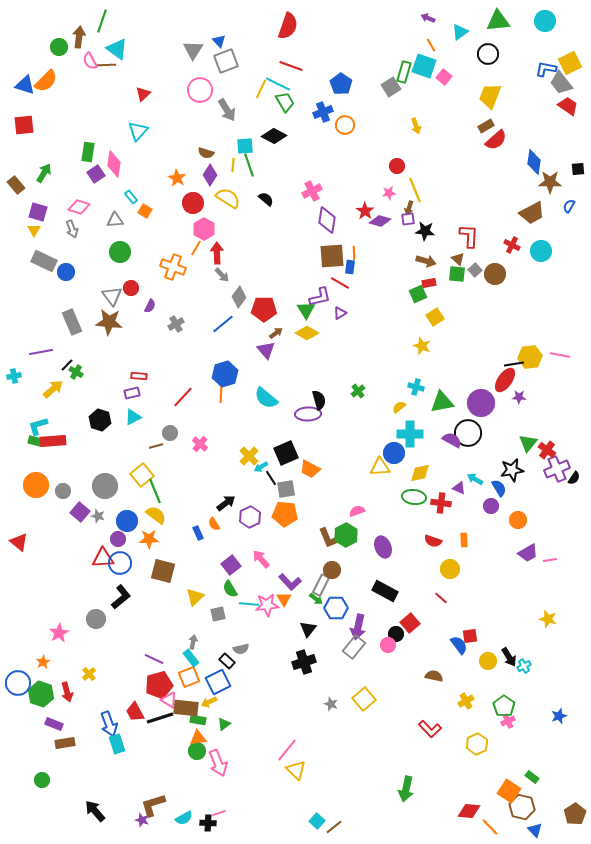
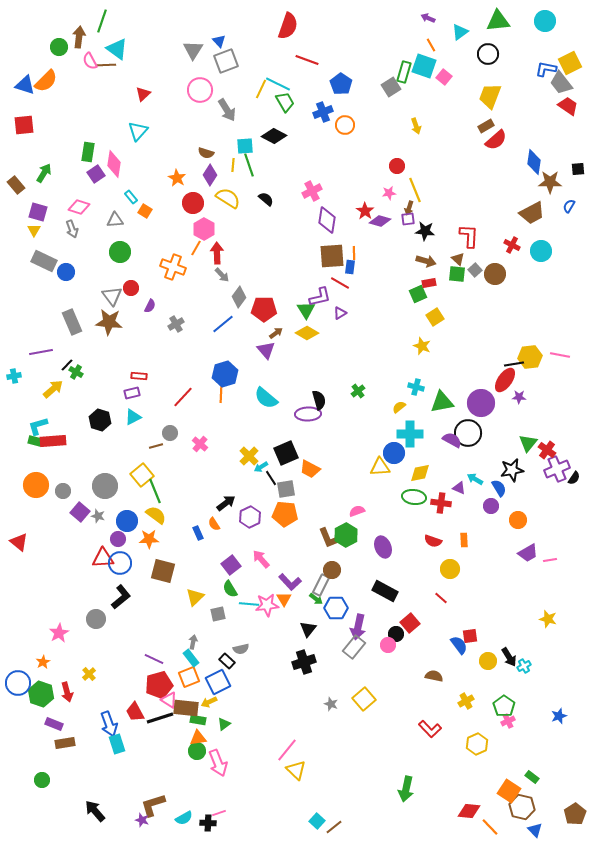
red line at (291, 66): moved 16 px right, 6 px up
